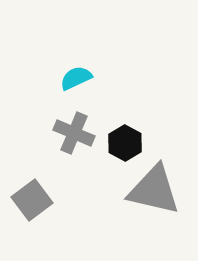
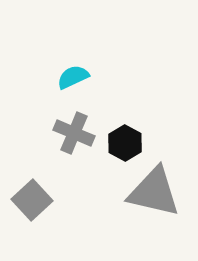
cyan semicircle: moved 3 px left, 1 px up
gray triangle: moved 2 px down
gray square: rotated 6 degrees counterclockwise
